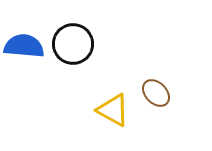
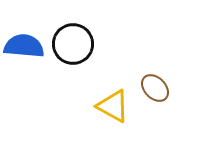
brown ellipse: moved 1 px left, 5 px up
yellow triangle: moved 4 px up
